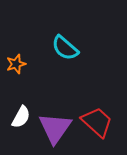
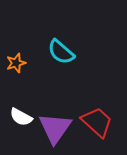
cyan semicircle: moved 4 px left, 4 px down
orange star: moved 1 px up
white semicircle: rotated 90 degrees clockwise
